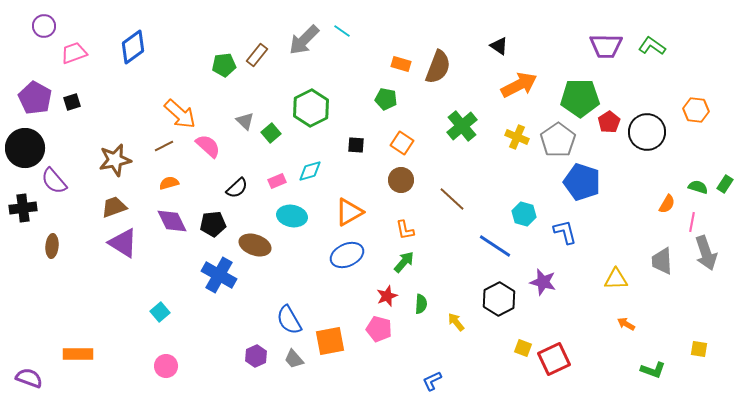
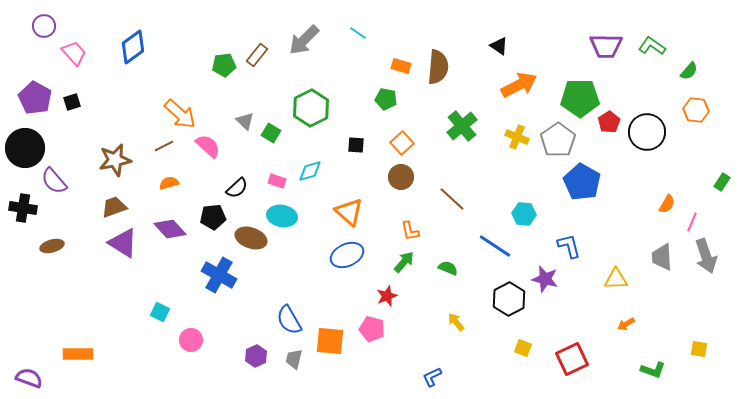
cyan line at (342, 31): moved 16 px right, 2 px down
pink trapezoid at (74, 53): rotated 68 degrees clockwise
orange rectangle at (401, 64): moved 2 px down
brown semicircle at (438, 67): rotated 16 degrees counterclockwise
green square at (271, 133): rotated 18 degrees counterclockwise
orange square at (402, 143): rotated 15 degrees clockwise
brown circle at (401, 180): moved 3 px up
pink rectangle at (277, 181): rotated 42 degrees clockwise
blue pentagon at (582, 182): rotated 12 degrees clockwise
green rectangle at (725, 184): moved 3 px left, 2 px up
green semicircle at (698, 187): moved 9 px left, 116 px up; rotated 114 degrees clockwise
black cross at (23, 208): rotated 16 degrees clockwise
orange triangle at (349, 212): rotated 48 degrees counterclockwise
cyan hexagon at (524, 214): rotated 10 degrees counterclockwise
cyan ellipse at (292, 216): moved 10 px left
purple diamond at (172, 221): moved 2 px left, 8 px down; rotated 16 degrees counterclockwise
pink line at (692, 222): rotated 12 degrees clockwise
black pentagon at (213, 224): moved 7 px up
orange L-shape at (405, 230): moved 5 px right, 1 px down
blue L-shape at (565, 232): moved 4 px right, 14 px down
brown ellipse at (255, 245): moved 4 px left, 7 px up
brown ellipse at (52, 246): rotated 70 degrees clockwise
gray arrow at (706, 253): moved 3 px down
gray trapezoid at (662, 261): moved 4 px up
purple star at (543, 282): moved 2 px right, 3 px up
black hexagon at (499, 299): moved 10 px right
green semicircle at (421, 304): moved 27 px right, 36 px up; rotated 72 degrees counterclockwise
cyan square at (160, 312): rotated 24 degrees counterclockwise
orange arrow at (626, 324): rotated 60 degrees counterclockwise
pink pentagon at (379, 329): moved 7 px left
orange square at (330, 341): rotated 16 degrees clockwise
gray trapezoid at (294, 359): rotated 55 degrees clockwise
red square at (554, 359): moved 18 px right
pink circle at (166, 366): moved 25 px right, 26 px up
blue L-shape at (432, 381): moved 4 px up
